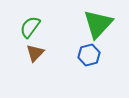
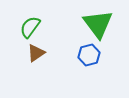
green triangle: rotated 20 degrees counterclockwise
brown triangle: moved 1 px right; rotated 12 degrees clockwise
